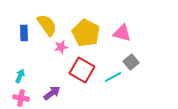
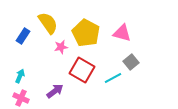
yellow semicircle: moved 1 px right, 2 px up
blue rectangle: moved 1 px left, 3 px down; rotated 35 degrees clockwise
cyan line: moved 1 px down
purple arrow: moved 3 px right, 2 px up
pink cross: rotated 14 degrees clockwise
